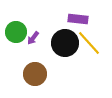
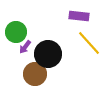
purple rectangle: moved 1 px right, 3 px up
purple arrow: moved 8 px left, 9 px down
black circle: moved 17 px left, 11 px down
